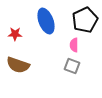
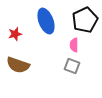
red star: rotated 16 degrees counterclockwise
